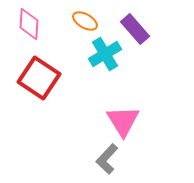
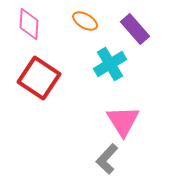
cyan cross: moved 5 px right, 10 px down
